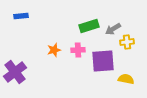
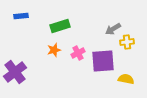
green rectangle: moved 29 px left
pink cross: moved 3 px down; rotated 24 degrees counterclockwise
